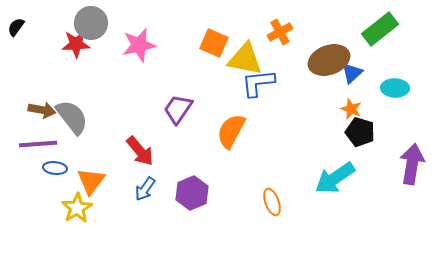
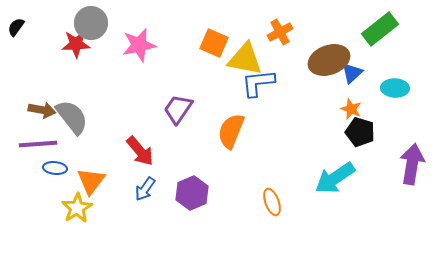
orange semicircle: rotated 6 degrees counterclockwise
